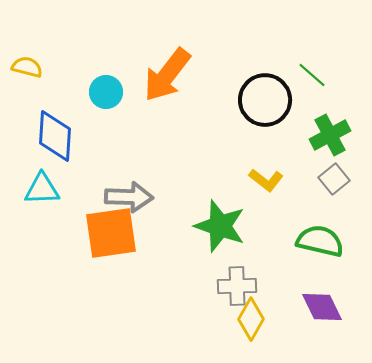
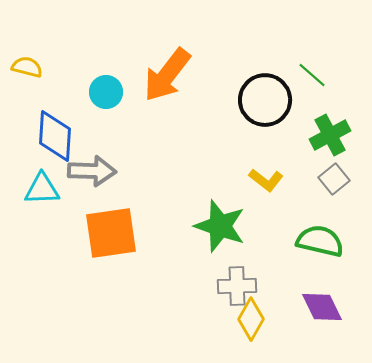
gray arrow: moved 37 px left, 26 px up
